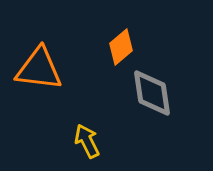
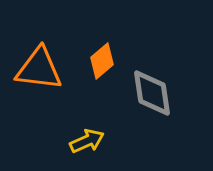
orange diamond: moved 19 px left, 14 px down
yellow arrow: rotated 92 degrees clockwise
